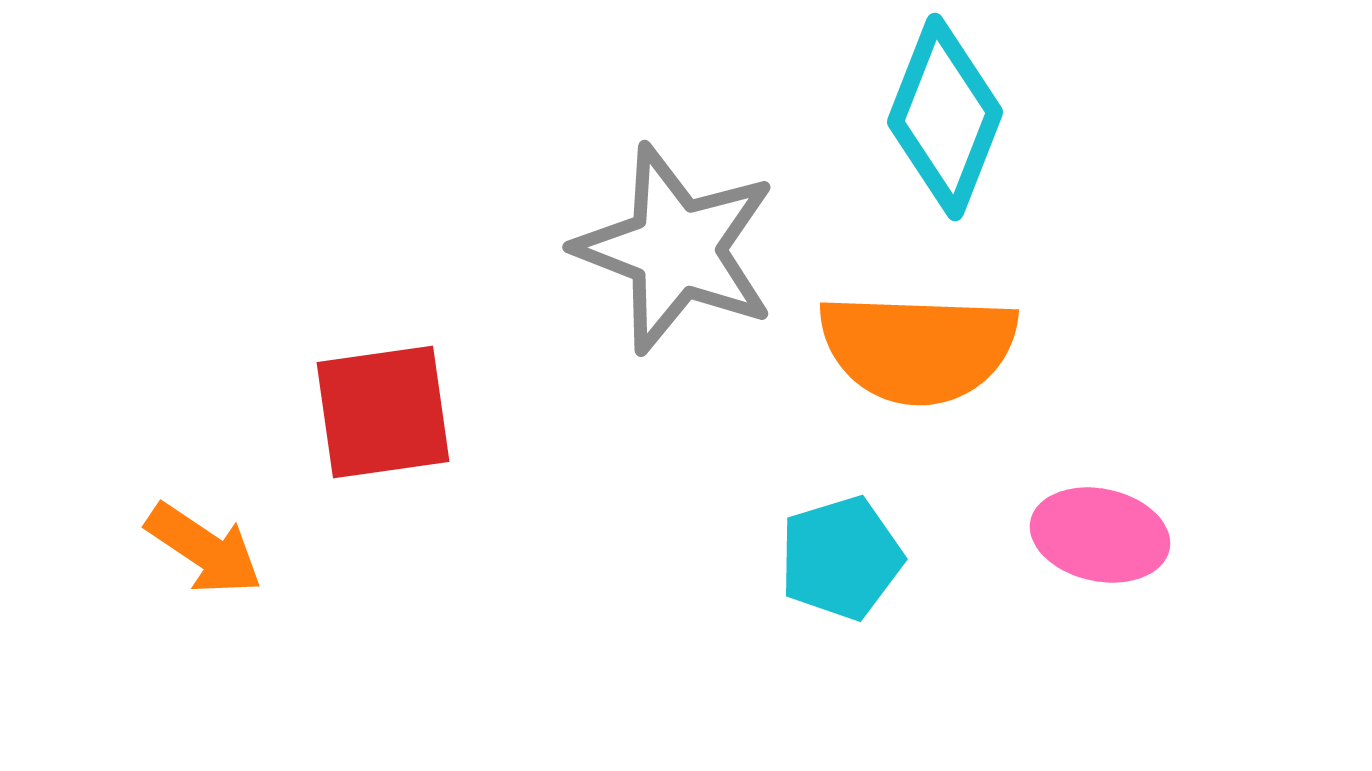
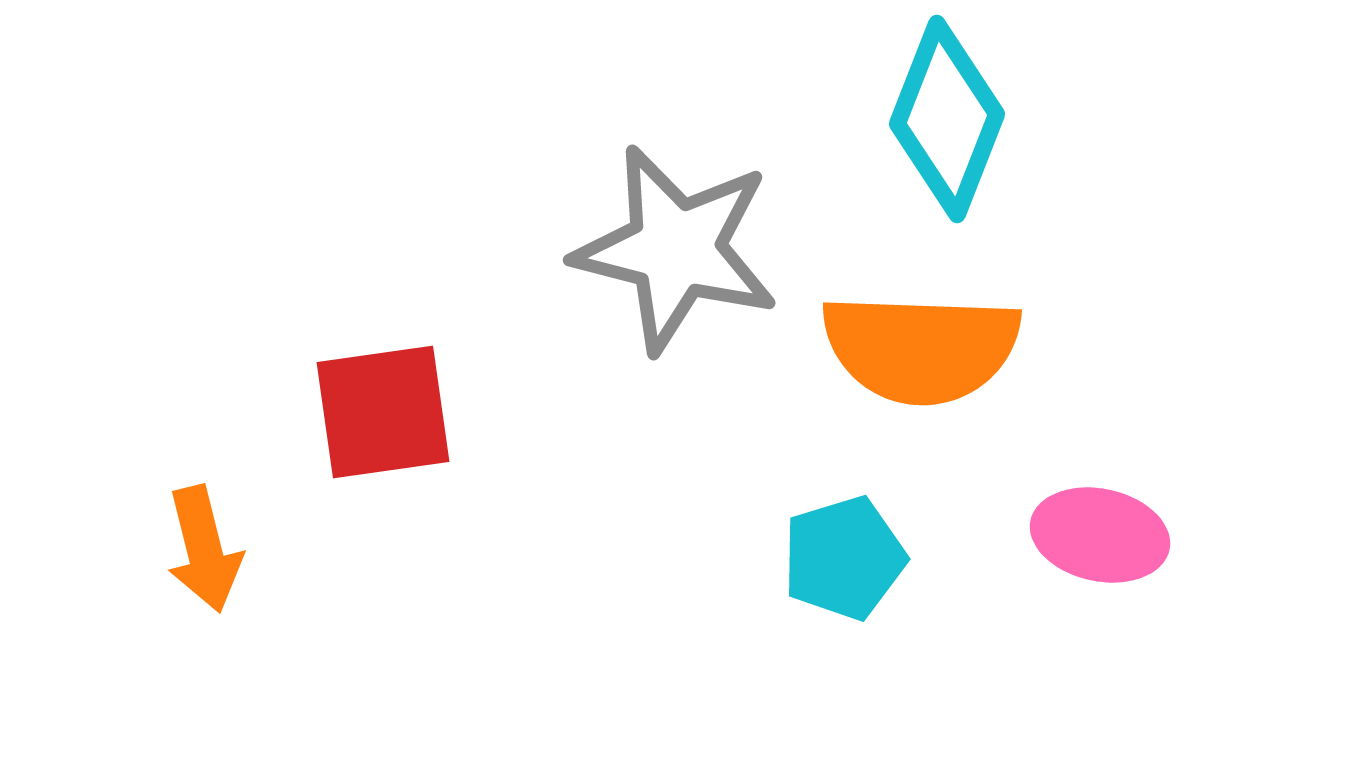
cyan diamond: moved 2 px right, 2 px down
gray star: rotated 7 degrees counterclockwise
orange semicircle: moved 3 px right
orange arrow: rotated 42 degrees clockwise
cyan pentagon: moved 3 px right
